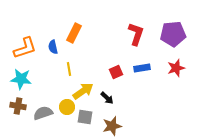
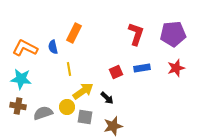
orange L-shape: rotated 135 degrees counterclockwise
brown star: moved 1 px right
